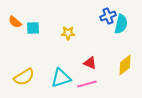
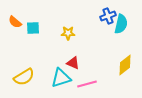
red triangle: moved 17 px left
